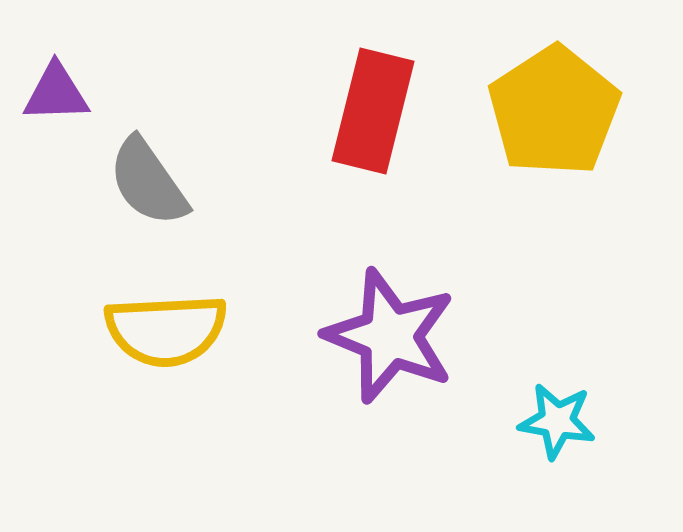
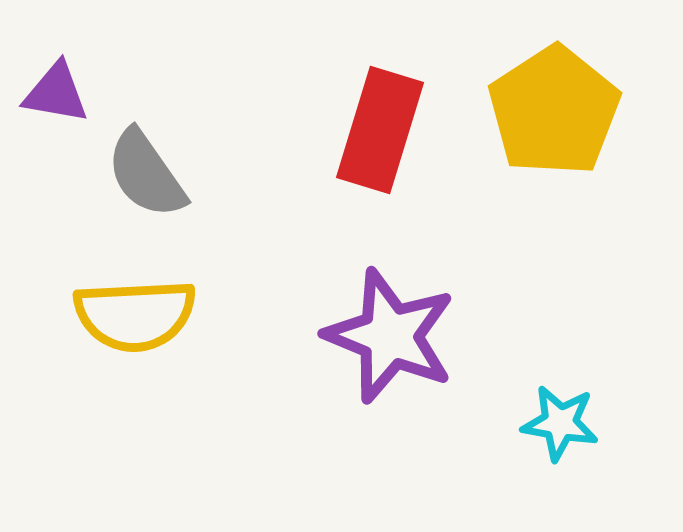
purple triangle: rotated 12 degrees clockwise
red rectangle: moved 7 px right, 19 px down; rotated 3 degrees clockwise
gray semicircle: moved 2 px left, 8 px up
yellow semicircle: moved 31 px left, 15 px up
cyan star: moved 3 px right, 2 px down
